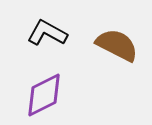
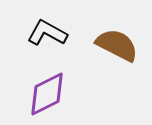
purple diamond: moved 3 px right, 1 px up
